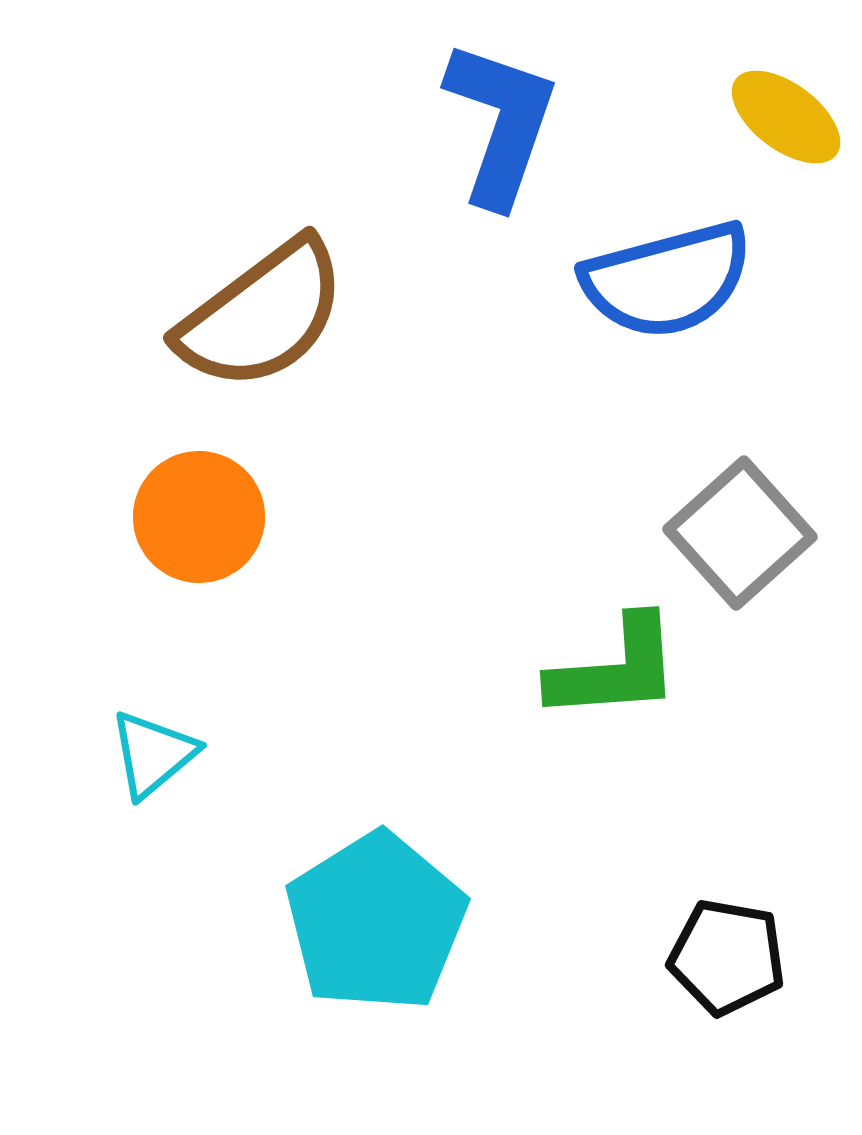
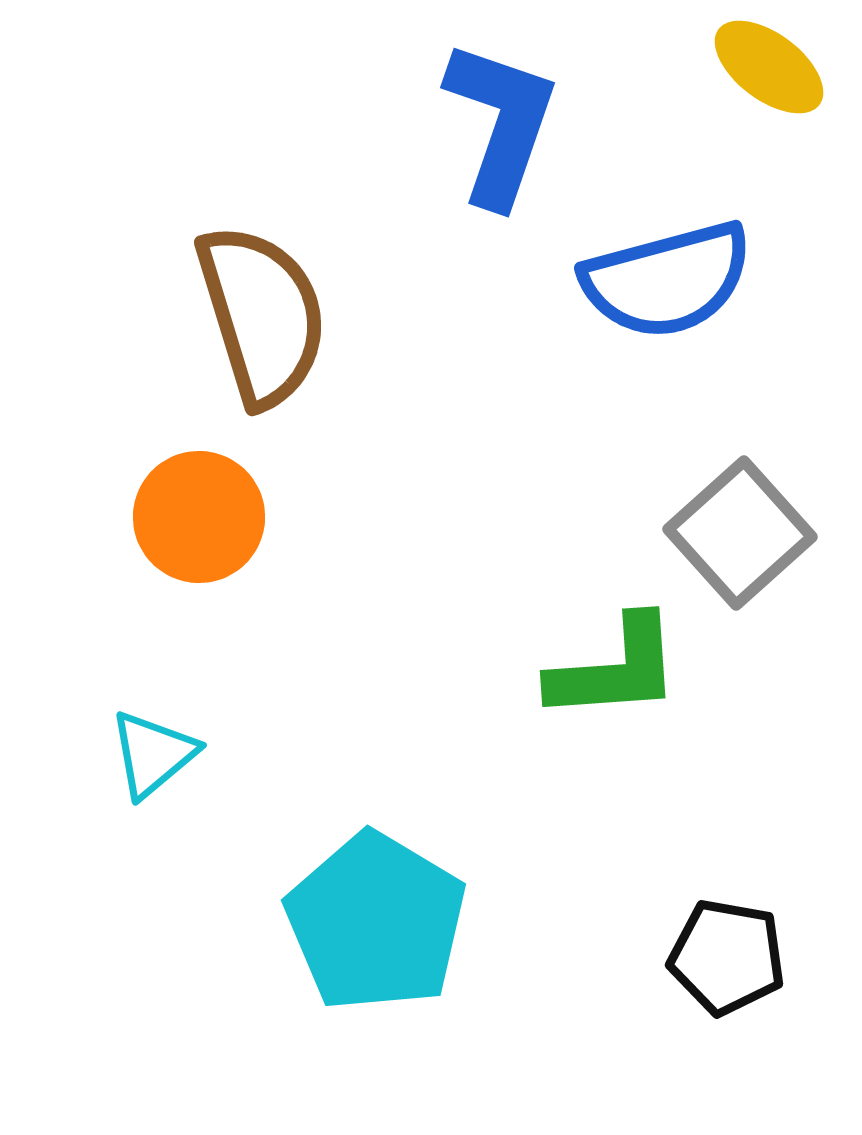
yellow ellipse: moved 17 px left, 50 px up
brown semicircle: rotated 70 degrees counterclockwise
cyan pentagon: rotated 9 degrees counterclockwise
